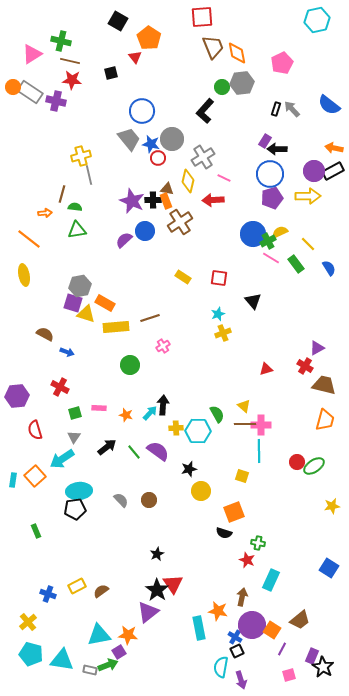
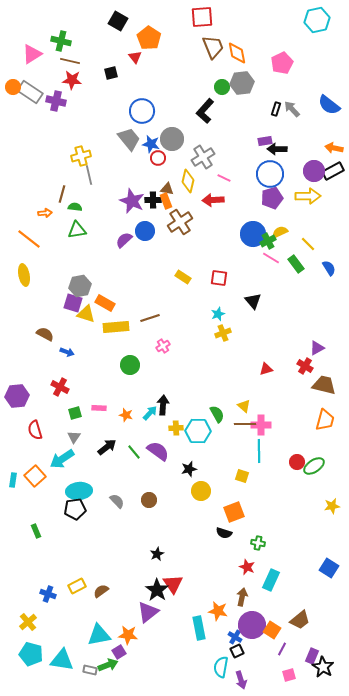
purple rectangle at (265, 141): rotated 48 degrees clockwise
gray semicircle at (121, 500): moved 4 px left, 1 px down
red star at (247, 560): moved 7 px down
